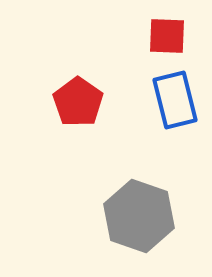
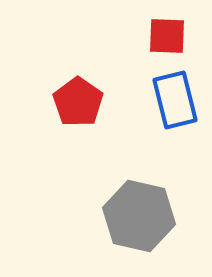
gray hexagon: rotated 6 degrees counterclockwise
